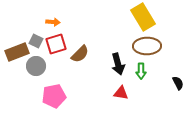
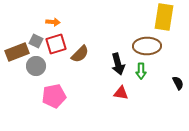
yellow rectangle: moved 21 px right; rotated 40 degrees clockwise
